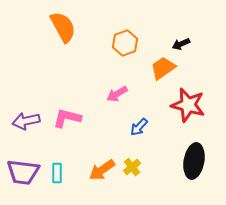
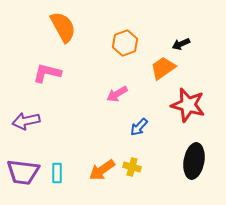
pink L-shape: moved 20 px left, 45 px up
yellow cross: rotated 36 degrees counterclockwise
